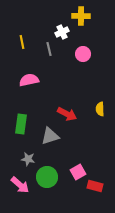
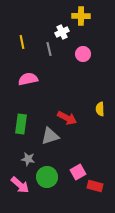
pink semicircle: moved 1 px left, 1 px up
red arrow: moved 4 px down
